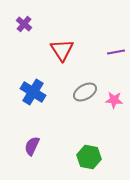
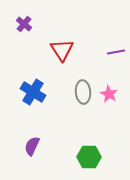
gray ellipse: moved 2 px left; rotated 65 degrees counterclockwise
pink star: moved 5 px left, 6 px up; rotated 24 degrees clockwise
green hexagon: rotated 10 degrees counterclockwise
